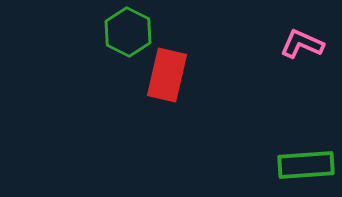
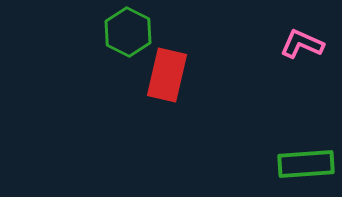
green rectangle: moved 1 px up
